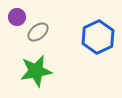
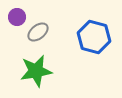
blue hexagon: moved 4 px left; rotated 20 degrees counterclockwise
